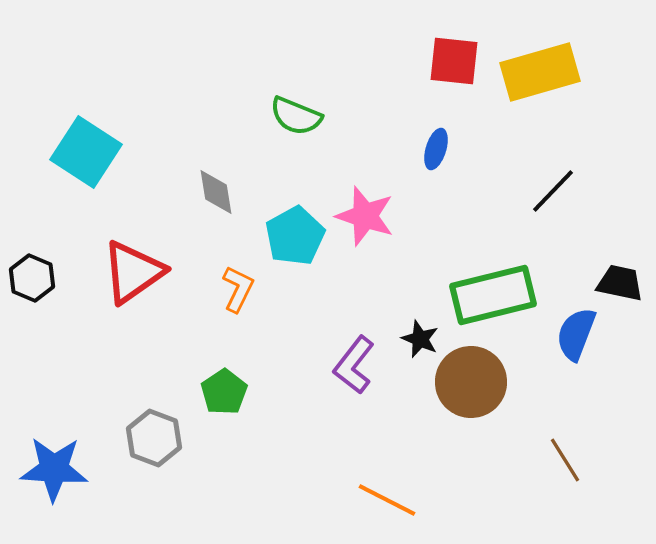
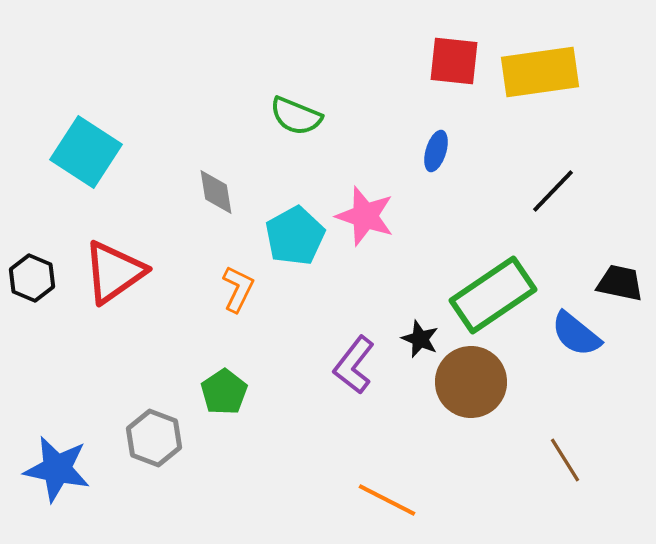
yellow rectangle: rotated 8 degrees clockwise
blue ellipse: moved 2 px down
red triangle: moved 19 px left
green rectangle: rotated 20 degrees counterclockwise
blue semicircle: rotated 72 degrees counterclockwise
blue star: moved 3 px right; rotated 8 degrees clockwise
